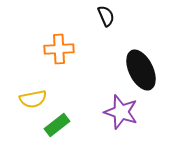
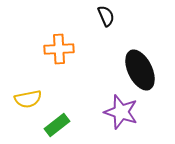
black ellipse: moved 1 px left
yellow semicircle: moved 5 px left
